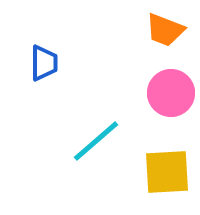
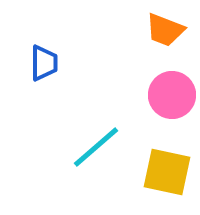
pink circle: moved 1 px right, 2 px down
cyan line: moved 6 px down
yellow square: rotated 15 degrees clockwise
